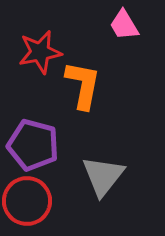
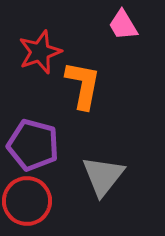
pink trapezoid: moved 1 px left
red star: rotated 9 degrees counterclockwise
